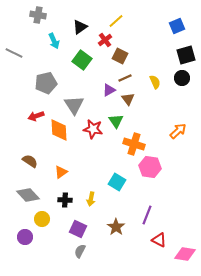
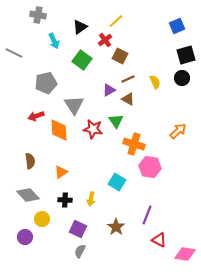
brown line: moved 3 px right, 1 px down
brown triangle: rotated 24 degrees counterclockwise
brown semicircle: rotated 49 degrees clockwise
